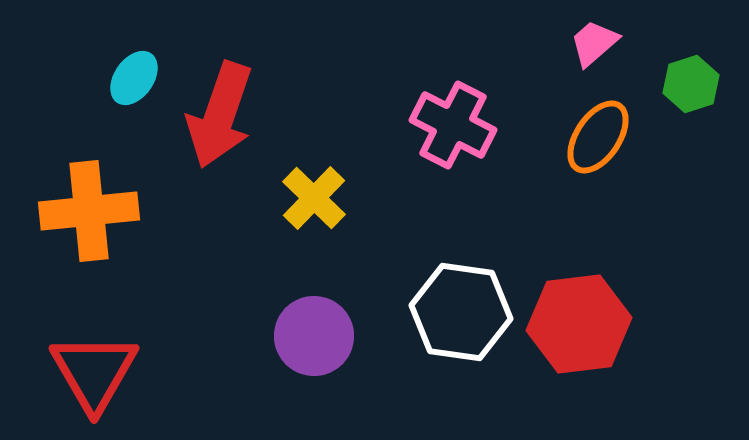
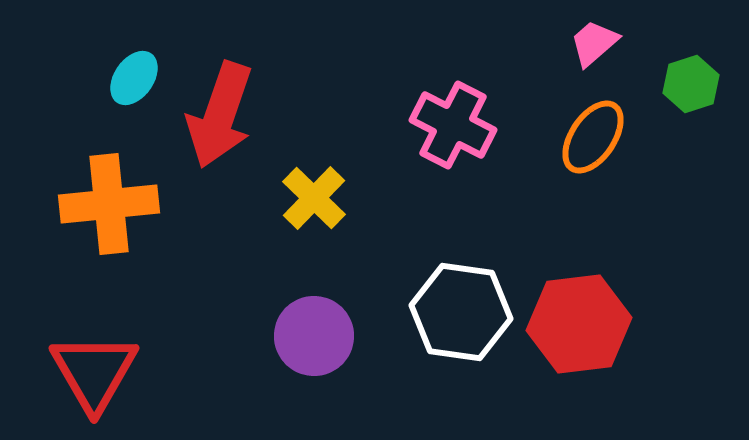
orange ellipse: moved 5 px left
orange cross: moved 20 px right, 7 px up
